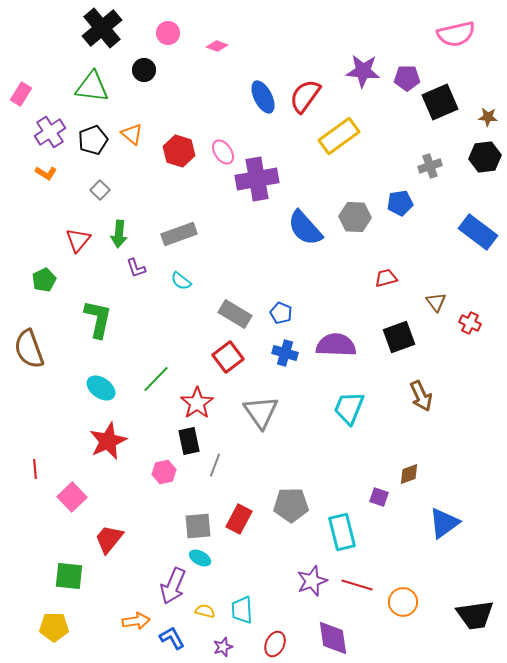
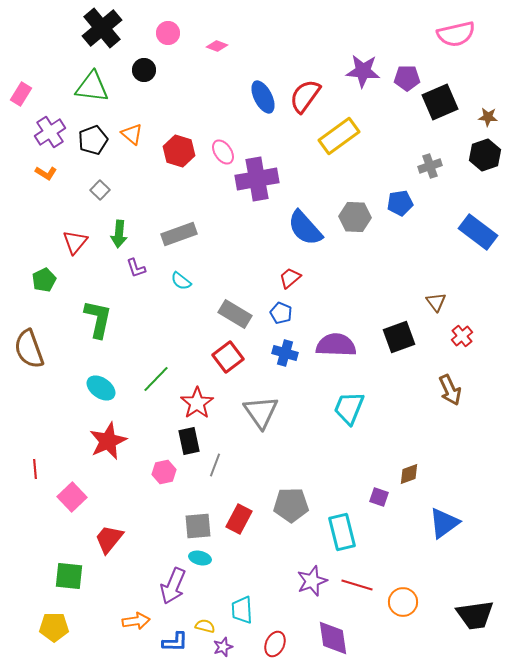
black hexagon at (485, 157): moved 2 px up; rotated 12 degrees counterclockwise
red triangle at (78, 240): moved 3 px left, 2 px down
red trapezoid at (386, 278): moved 96 px left; rotated 25 degrees counterclockwise
red cross at (470, 323): moved 8 px left, 13 px down; rotated 25 degrees clockwise
brown arrow at (421, 396): moved 29 px right, 6 px up
cyan ellipse at (200, 558): rotated 15 degrees counterclockwise
yellow semicircle at (205, 611): moved 15 px down
blue L-shape at (172, 638): moved 3 px right, 4 px down; rotated 120 degrees clockwise
